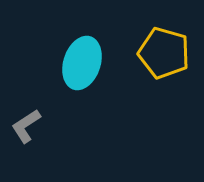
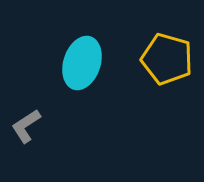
yellow pentagon: moved 3 px right, 6 px down
